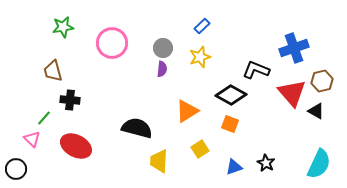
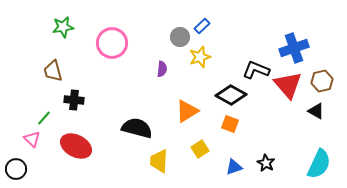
gray circle: moved 17 px right, 11 px up
red triangle: moved 4 px left, 8 px up
black cross: moved 4 px right
